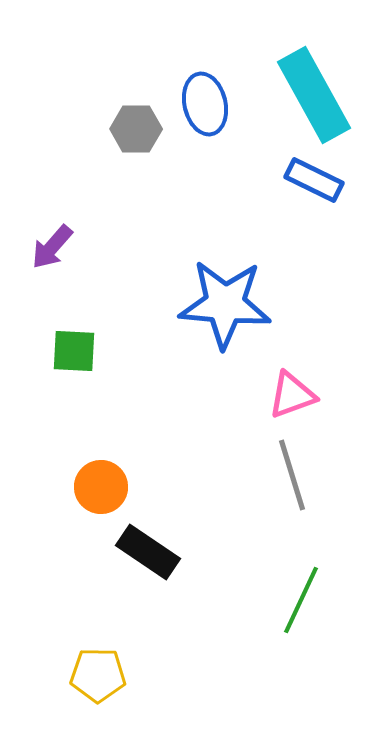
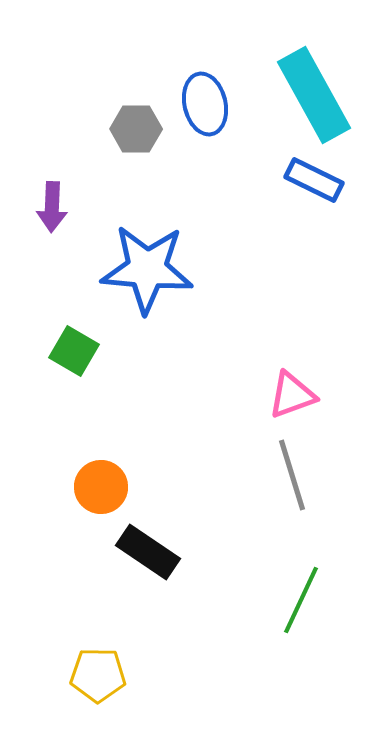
purple arrow: moved 40 px up; rotated 39 degrees counterclockwise
blue star: moved 78 px left, 35 px up
green square: rotated 27 degrees clockwise
